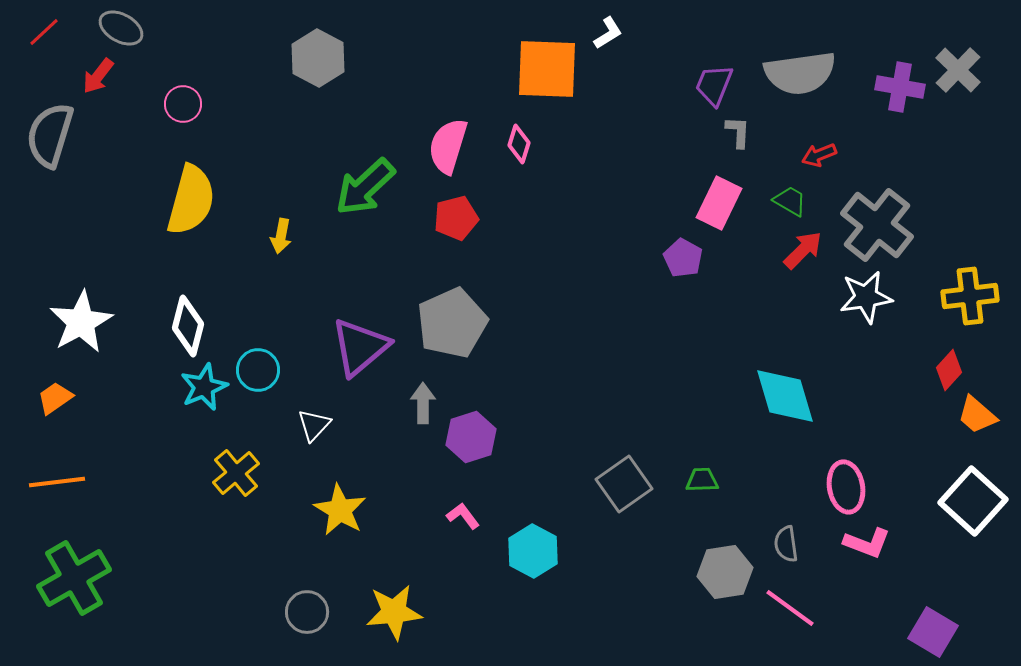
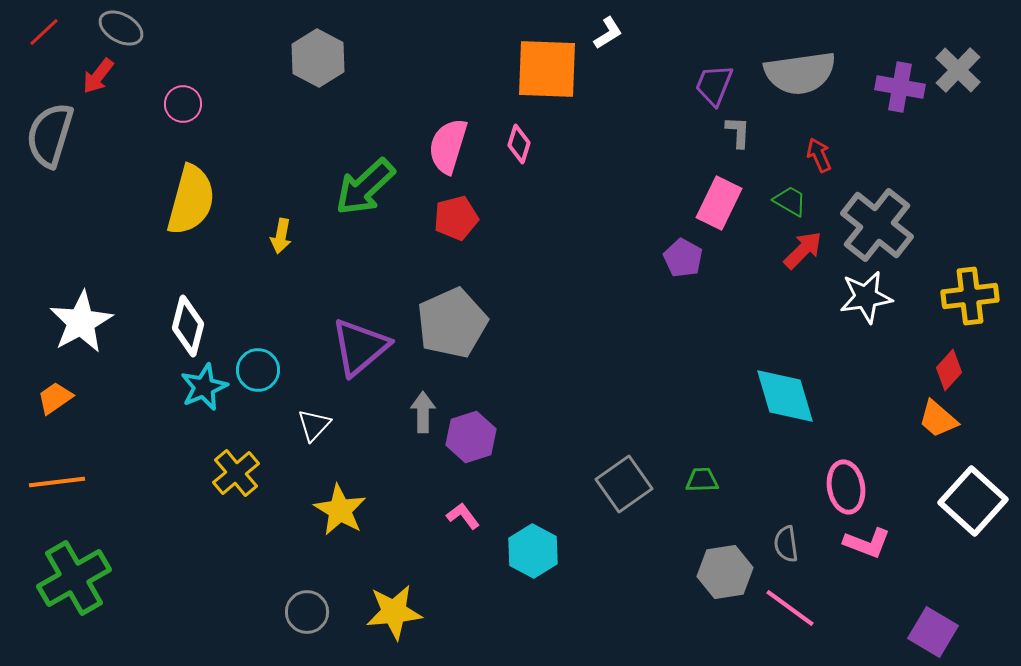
red arrow at (819, 155): rotated 88 degrees clockwise
gray arrow at (423, 403): moved 9 px down
orange trapezoid at (977, 415): moved 39 px left, 4 px down
